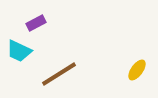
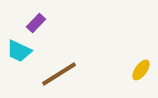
purple rectangle: rotated 18 degrees counterclockwise
yellow ellipse: moved 4 px right
